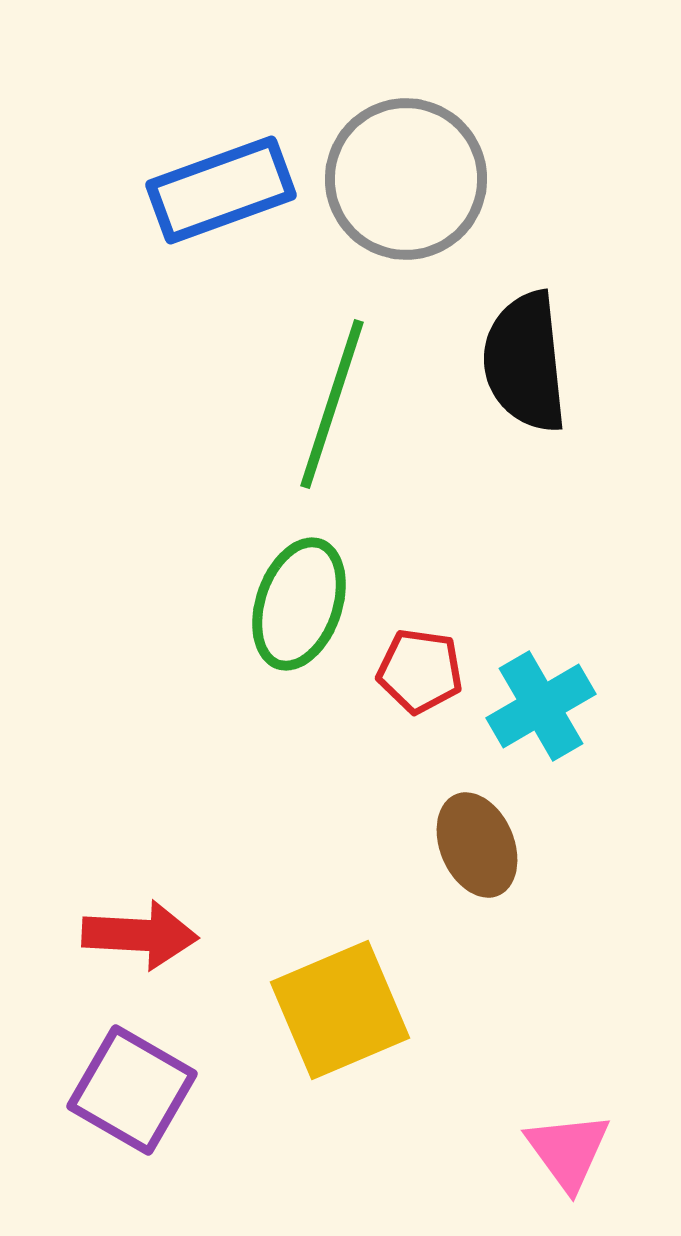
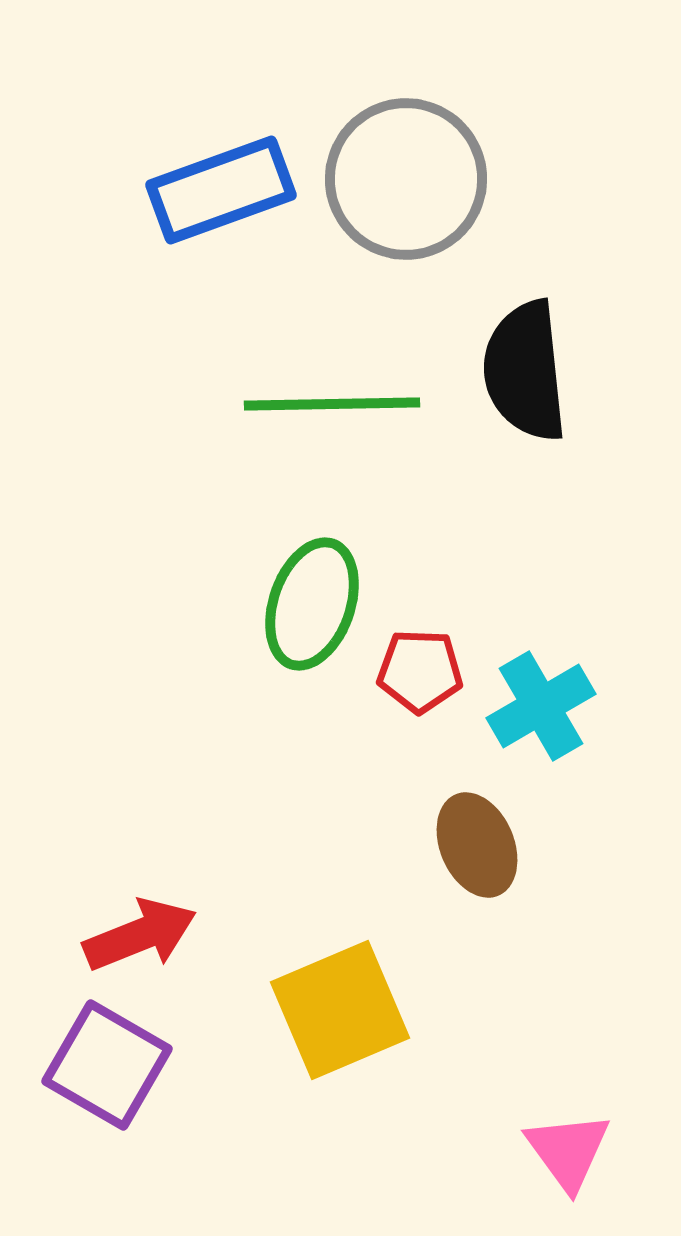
black semicircle: moved 9 px down
green line: rotated 71 degrees clockwise
green ellipse: moved 13 px right
red pentagon: rotated 6 degrees counterclockwise
red arrow: rotated 25 degrees counterclockwise
purple square: moved 25 px left, 25 px up
